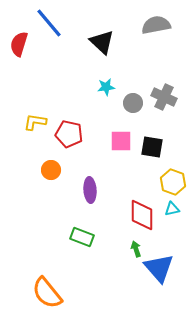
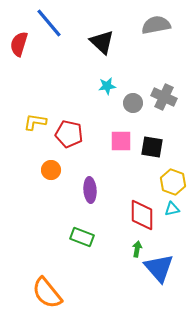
cyan star: moved 1 px right, 1 px up
green arrow: moved 1 px right; rotated 28 degrees clockwise
